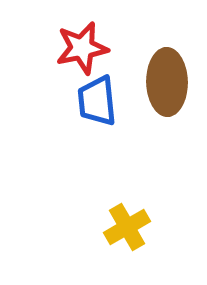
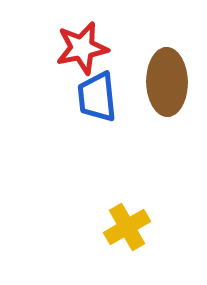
blue trapezoid: moved 4 px up
